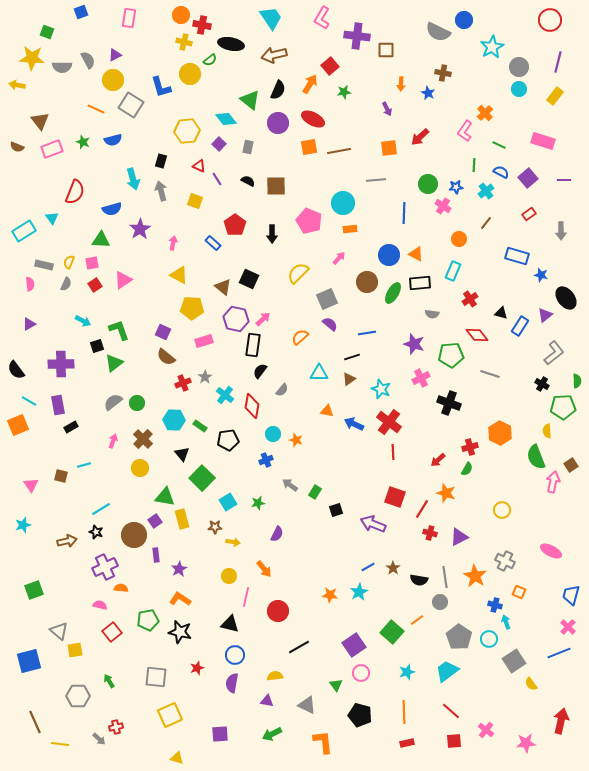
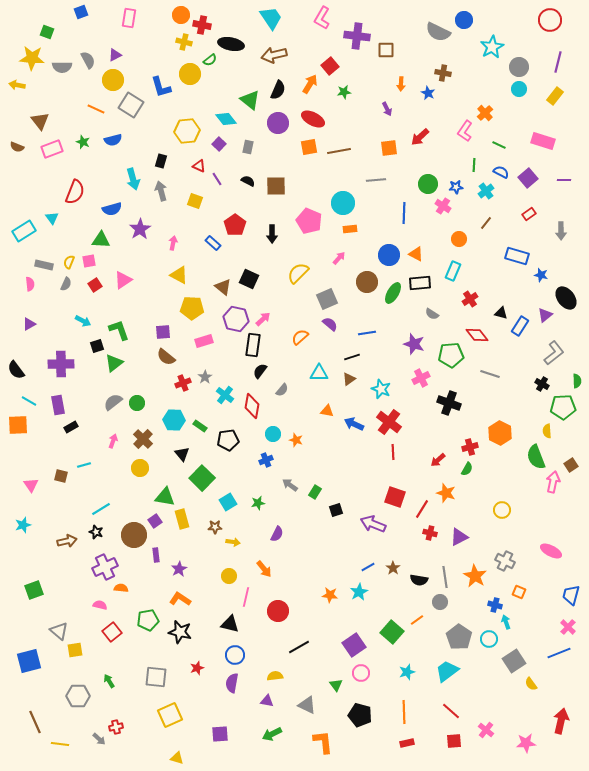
pink square at (92, 263): moved 3 px left, 2 px up
gray semicircle at (432, 314): rotated 24 degrees clockwise
purple square at (163, 332): rotated 28 degrees counterclockwise
orange square at (18, 425): rotated 20 degrees clockwise
